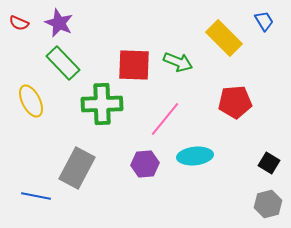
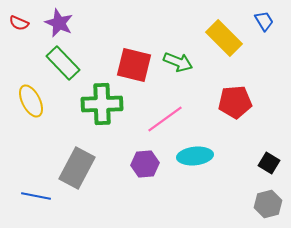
red square: rotated 12 degrees clockwise
pink line: rotated 15 degrees clockwise
